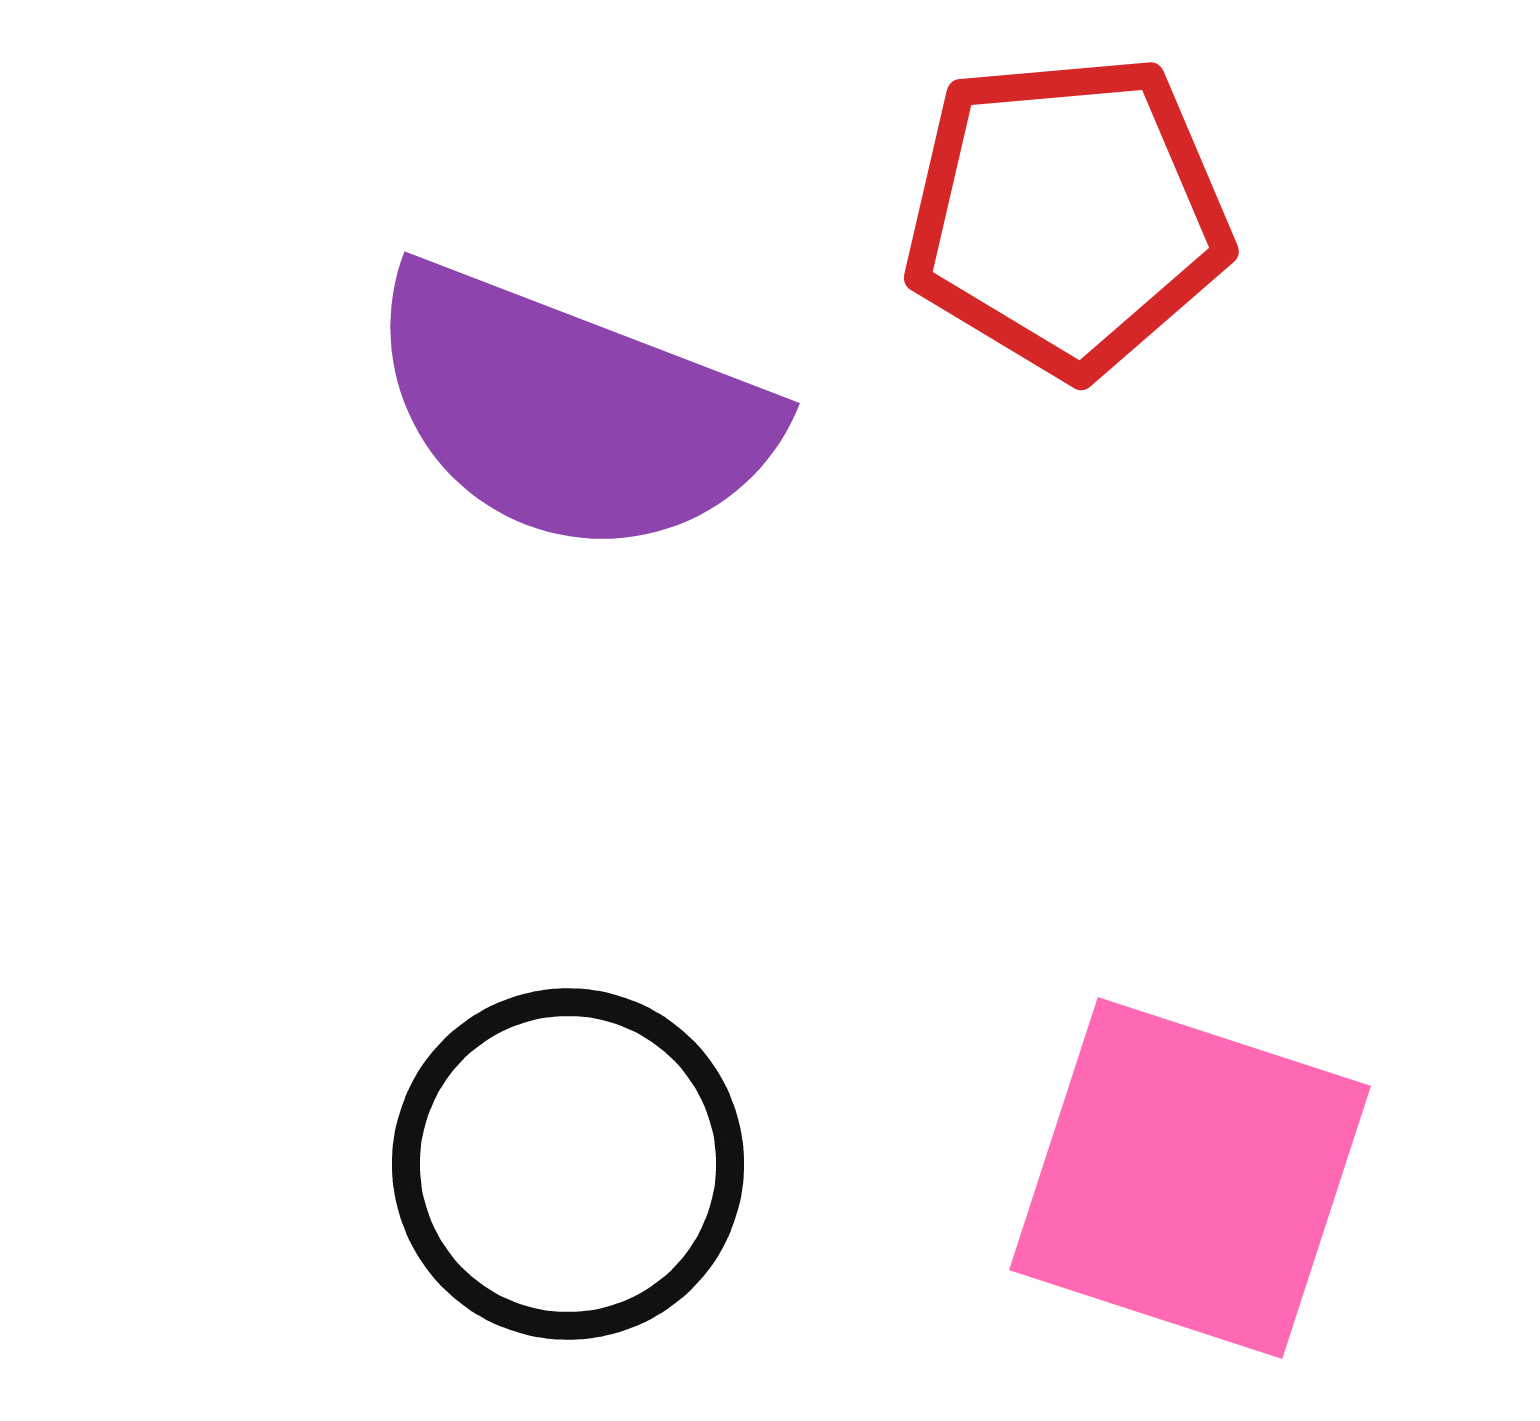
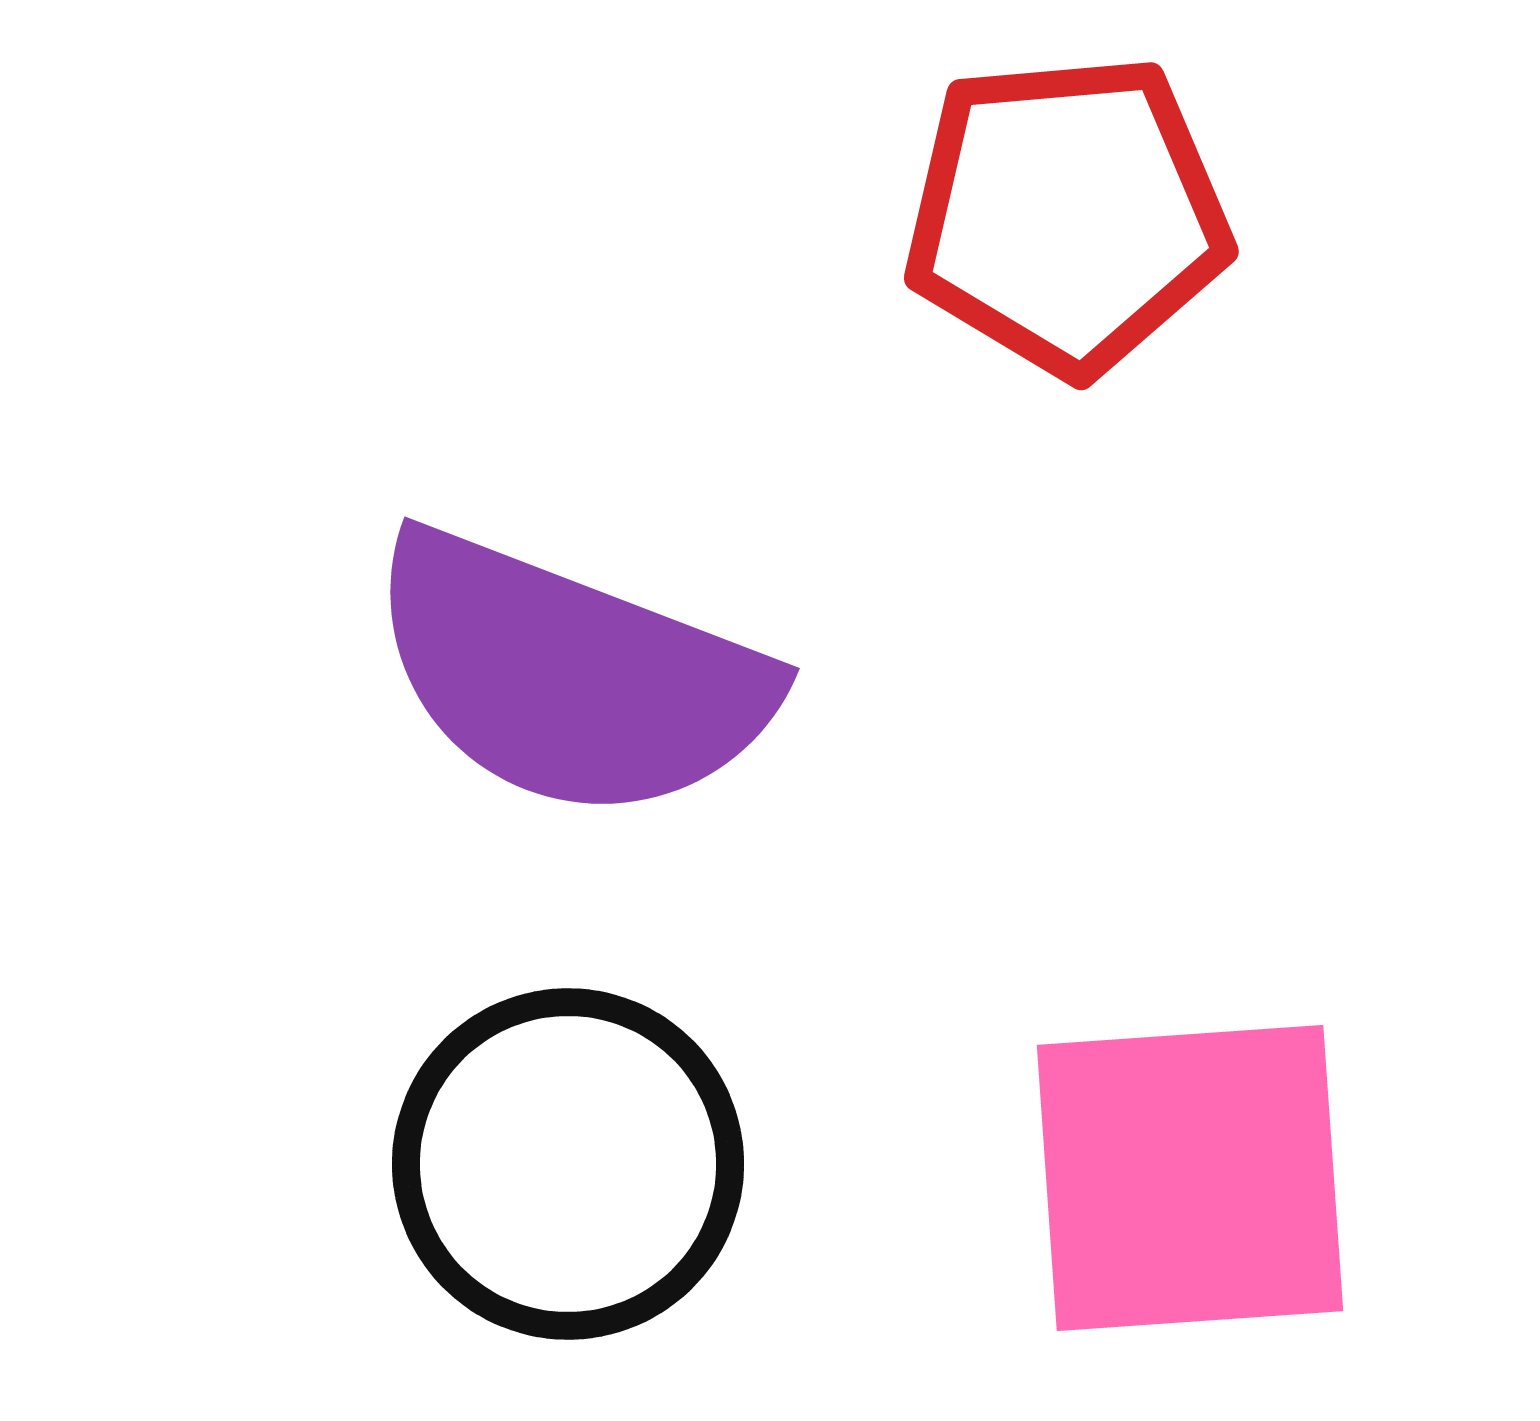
purple semicircle: moved 265 px down
pink square: rotated 22 degrees counterclockwise
